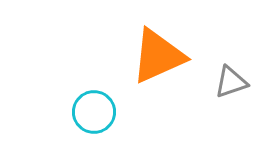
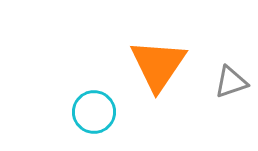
orange triangle: moved 9 px down; rotated 32 degrees counterclockwise
